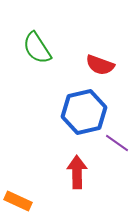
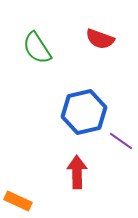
red semicircle: moved 26 px up
purple line: moved 4 px right, 2 px up
